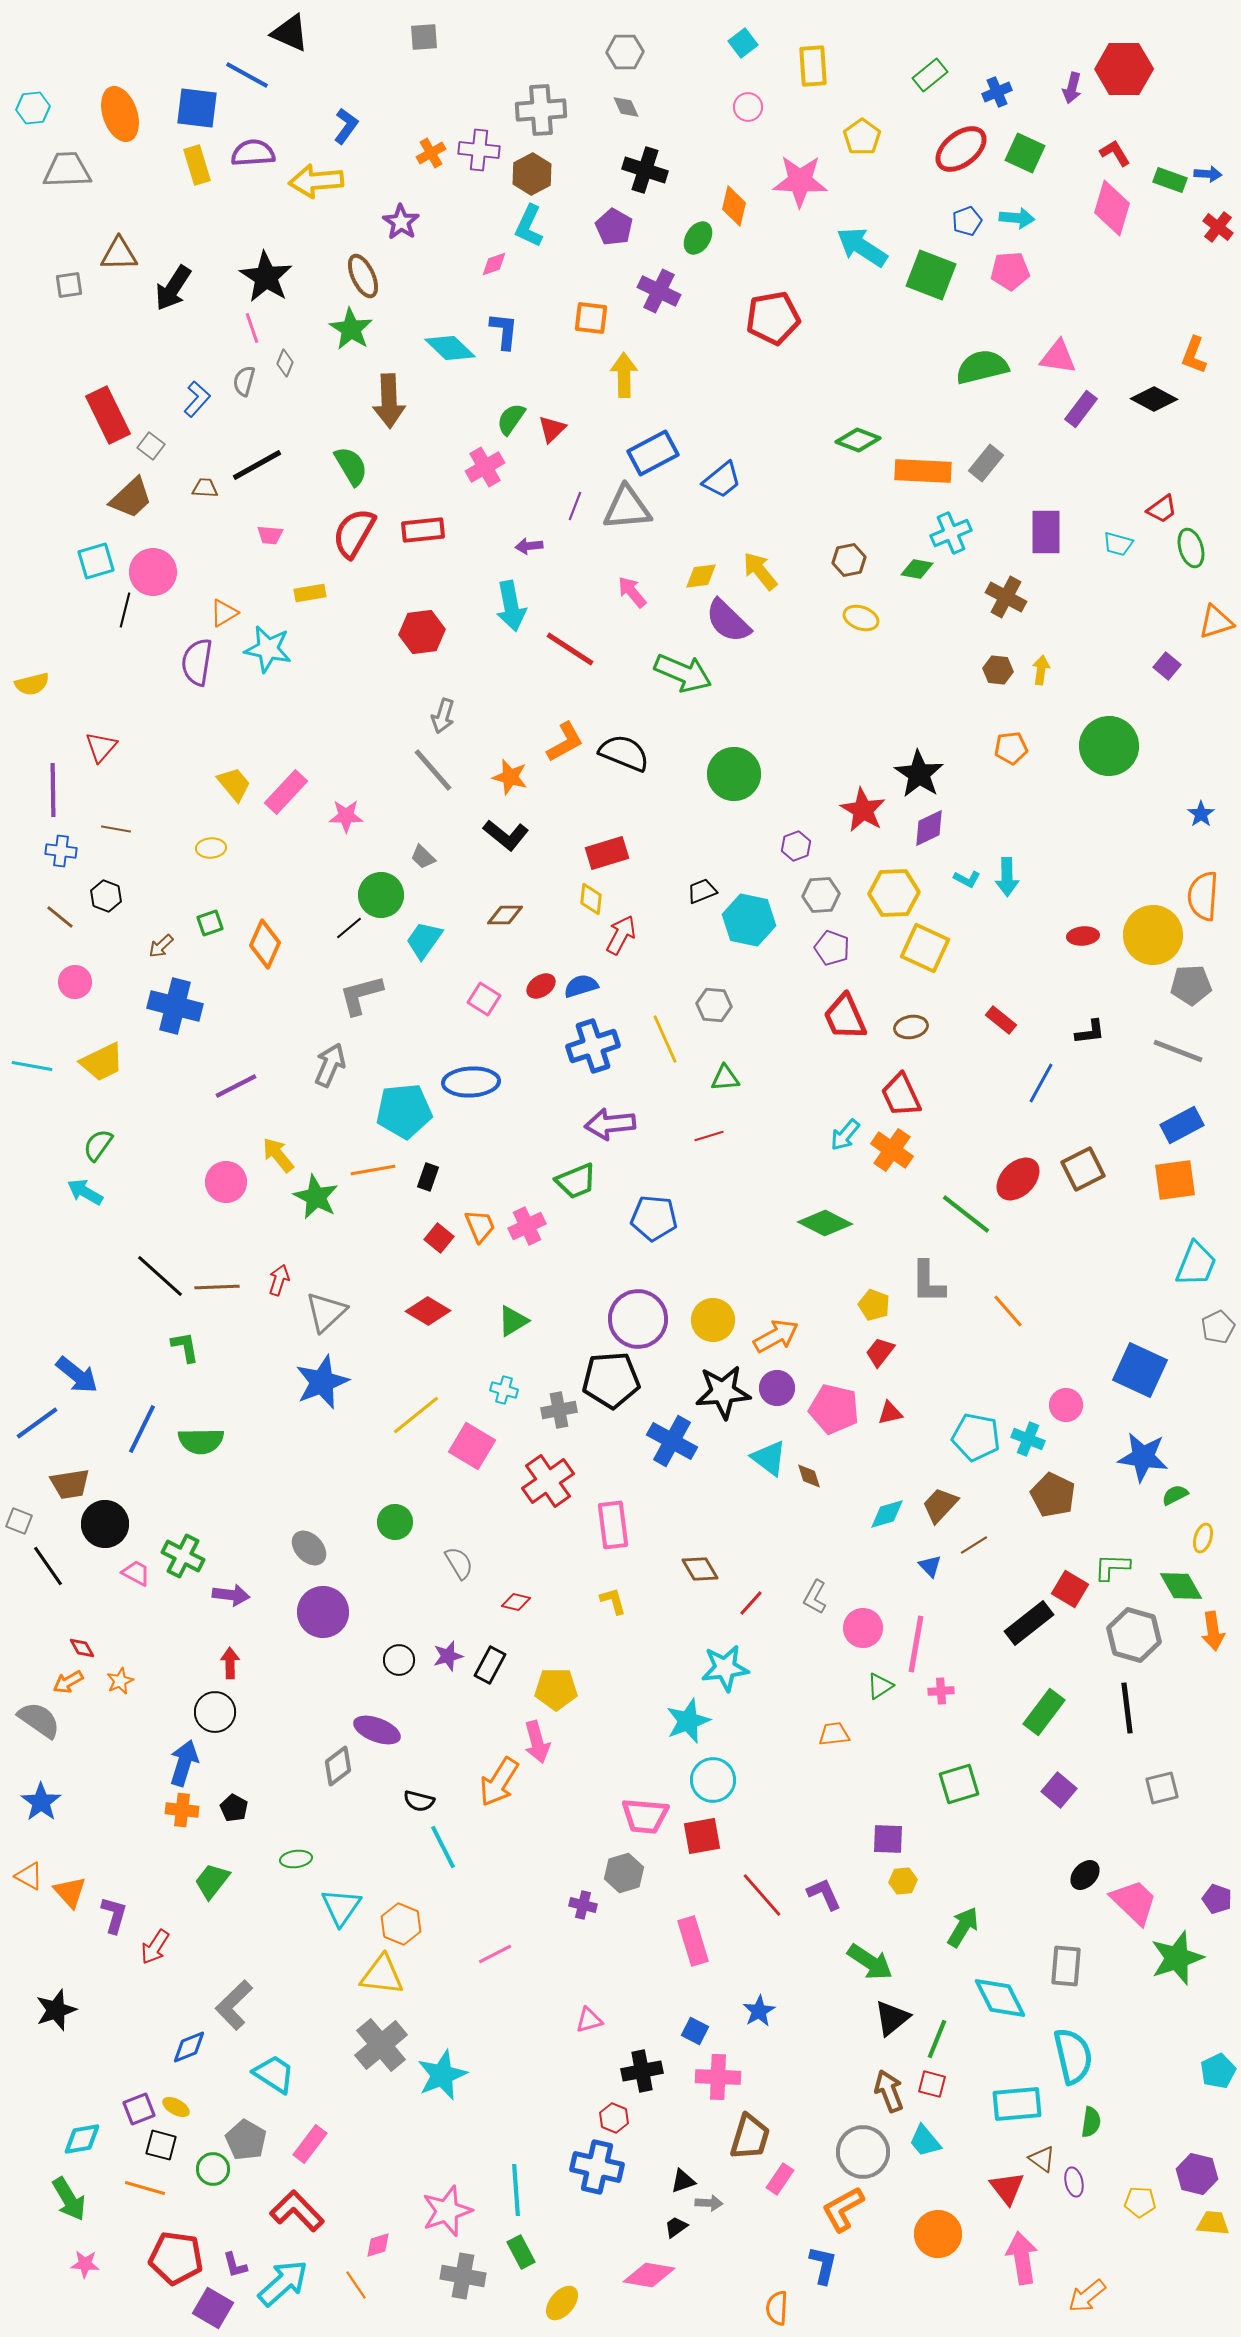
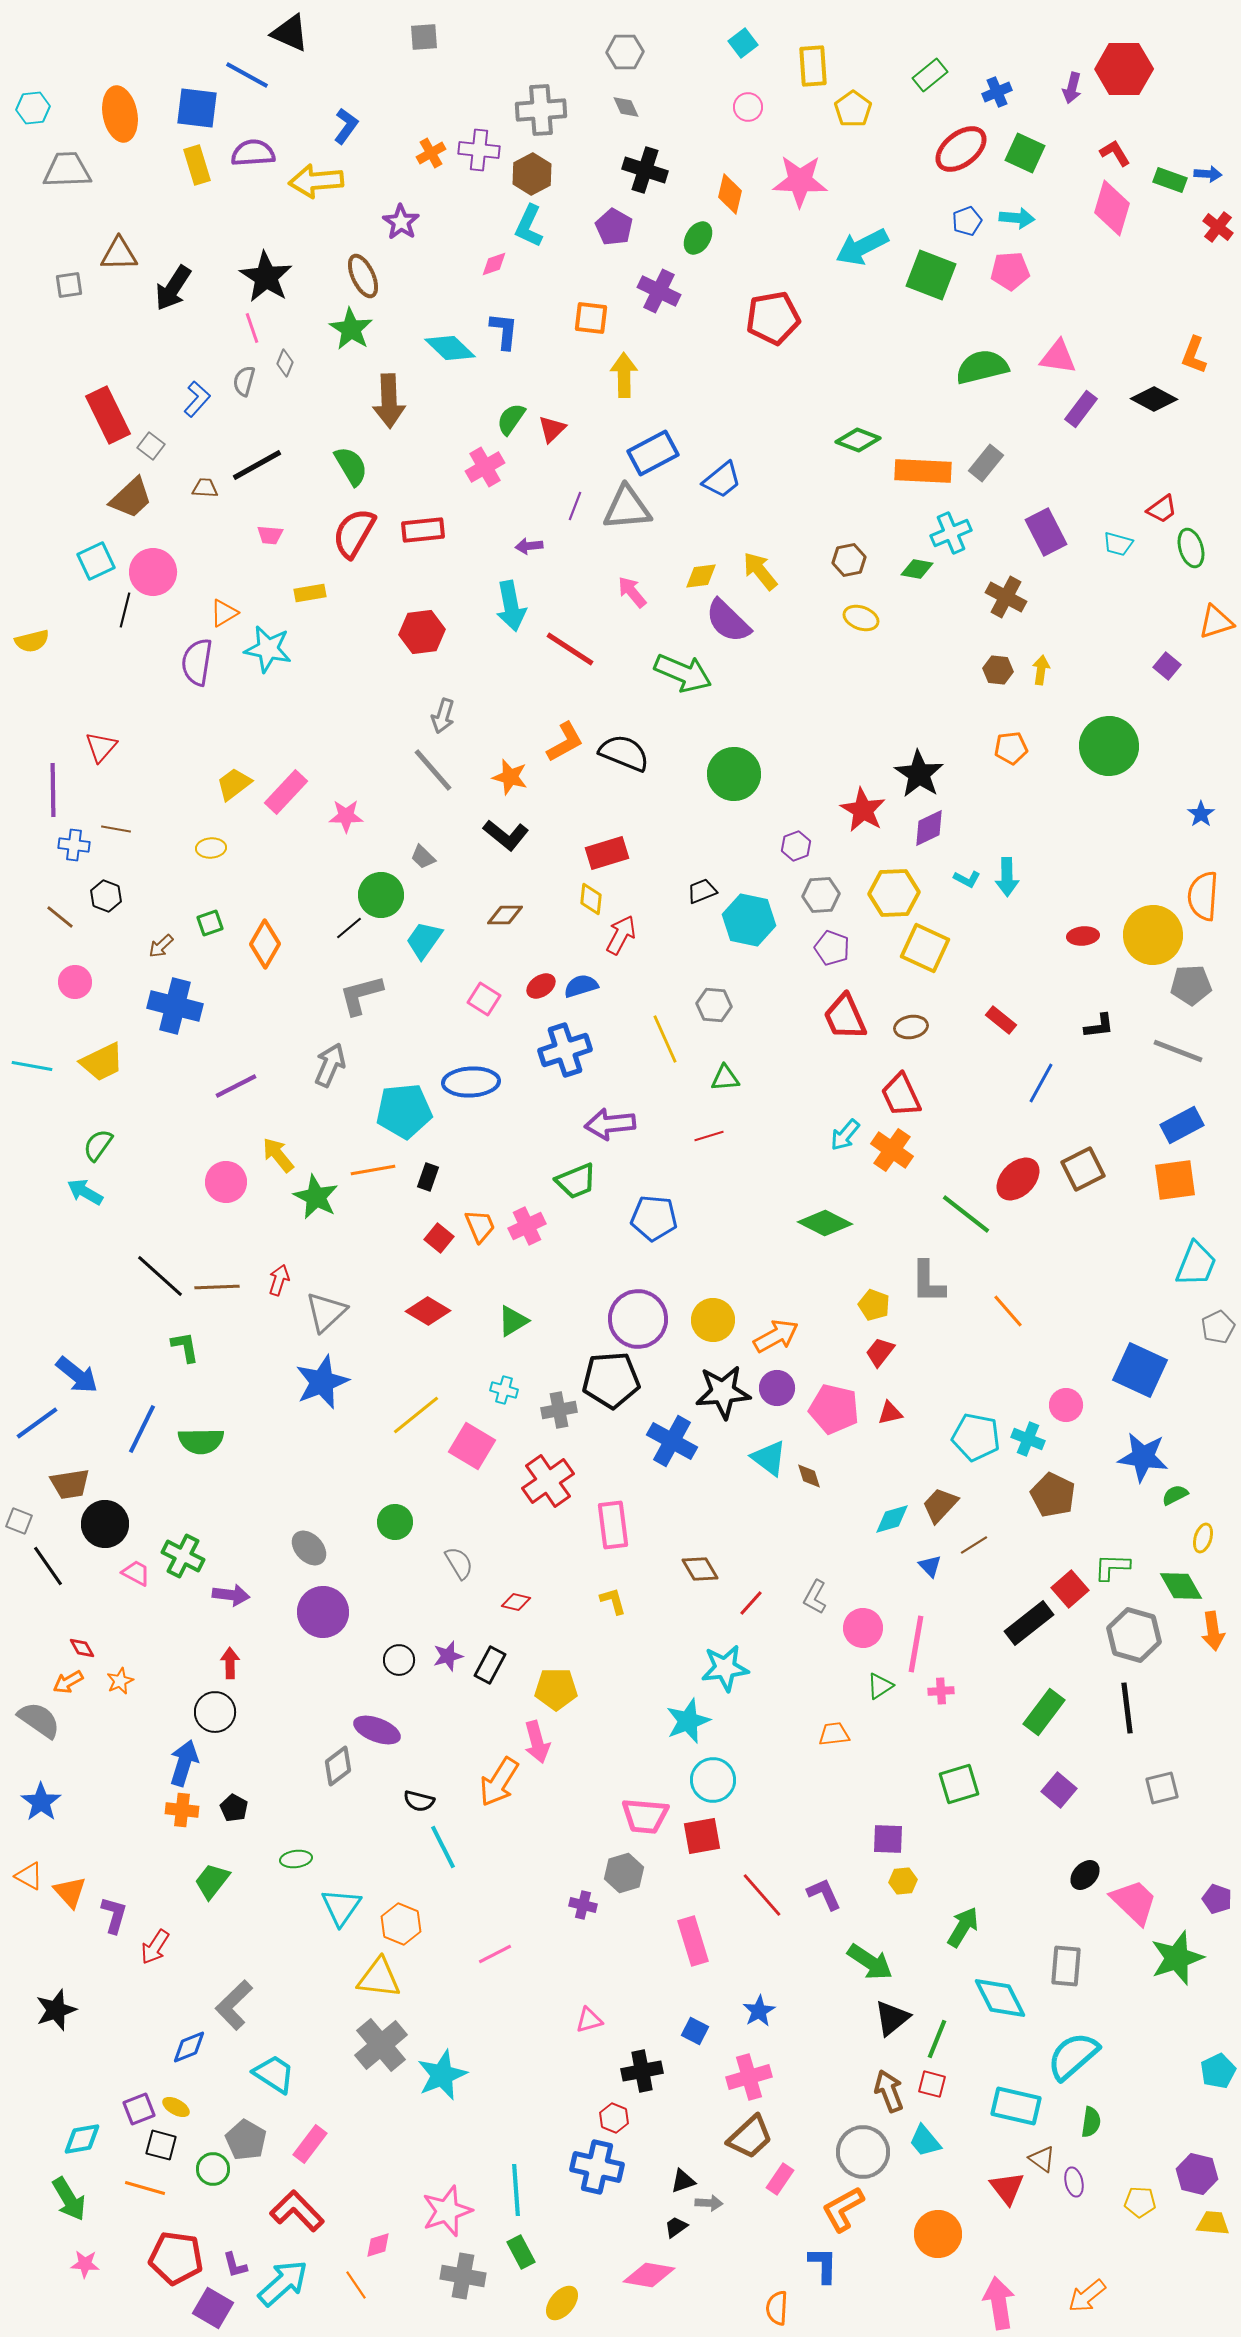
orange ellipse at (120, 114): rotated 8 degrees clockwise
yellow pentagon at (862, 137): moved 9 px left, 28 px up
orange diamond at (734, 206): moved 4 px left, 12 px up
cyan arrow at (862, 247): rotated 60 degrees counterclockwise
purple rectangle at (1046, 532): rotated 27 degrees counterclockwise
cyan square at (96, 561): rotated 9 degrees counterclockwise
yellow semicircle at (32, 684): moved 43 px up
yellow trapezoid at (234, 784): rotated 87 degrees counterclockwise
blue cross at (61, 851): moved 13 px right, 6 px up
orange diamond at (265, 944): rotated 6 degrees clockwise
black L-shape at (1090, 1032): moved 9 px right, 6 px up
blue cross at (593, 1046): moved 28 px left, 4 px down
cyan diamond at (887, 1514): moved 5 px right, 5 px down
red square at (1070, 1589): rotated 18 degrees clockwise
yellow triangle at (382, 1975): moved 3 px left, 3 px down
cyan semicircle at (1073, 2056): rotated 118 degrees counterclockwise
pink cross at (718, 2077): moved 31 px right; rotated 18 degrees counterclockwise
cyan rectangle at (1017, 2104): moved 1 px left, 2 px down; rotated 18 degrees clockwise
brown trapezoid at (750, 2137): rotated 30 degrees clockwise
pink arrow at (1022, 2258): moved 23 px left, 45 px down
blue L-shape at (823, 2265): rotated 12 degrees counterclockwise
